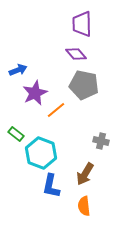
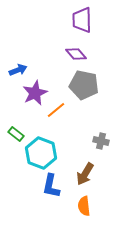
purple trapezoid: moved 4 px up
